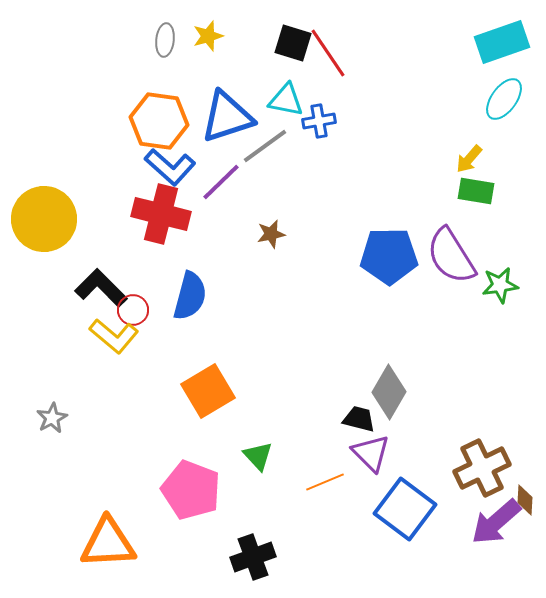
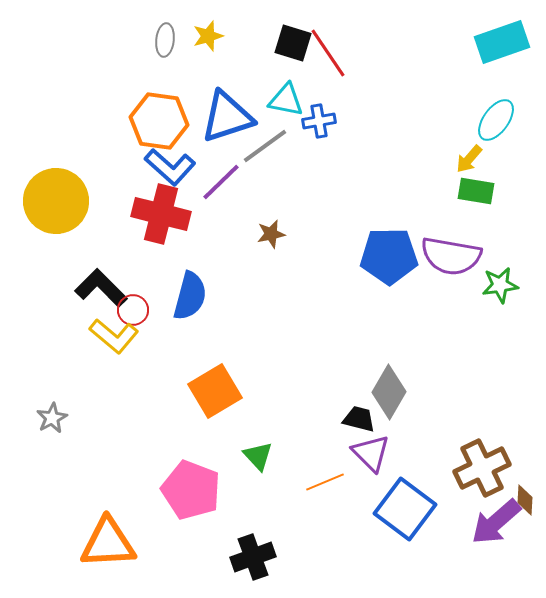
cyan ellipse: moved 8 px left, 21 px down
yellow circle: moved 12 px right, 18 px up
purple semicircle: rotated 48 degrees counterclockwise
orange square: moved 7 px right
